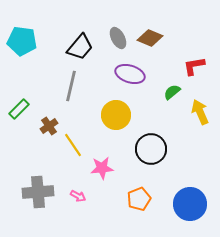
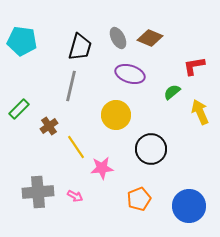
black trapezoid: rotated 24 degrees counterclockwise
yellow line: moved 3 px right, 2 px down
pink arrow: moved 3 px left
blue circle: moved 1 px left, 2 px down
